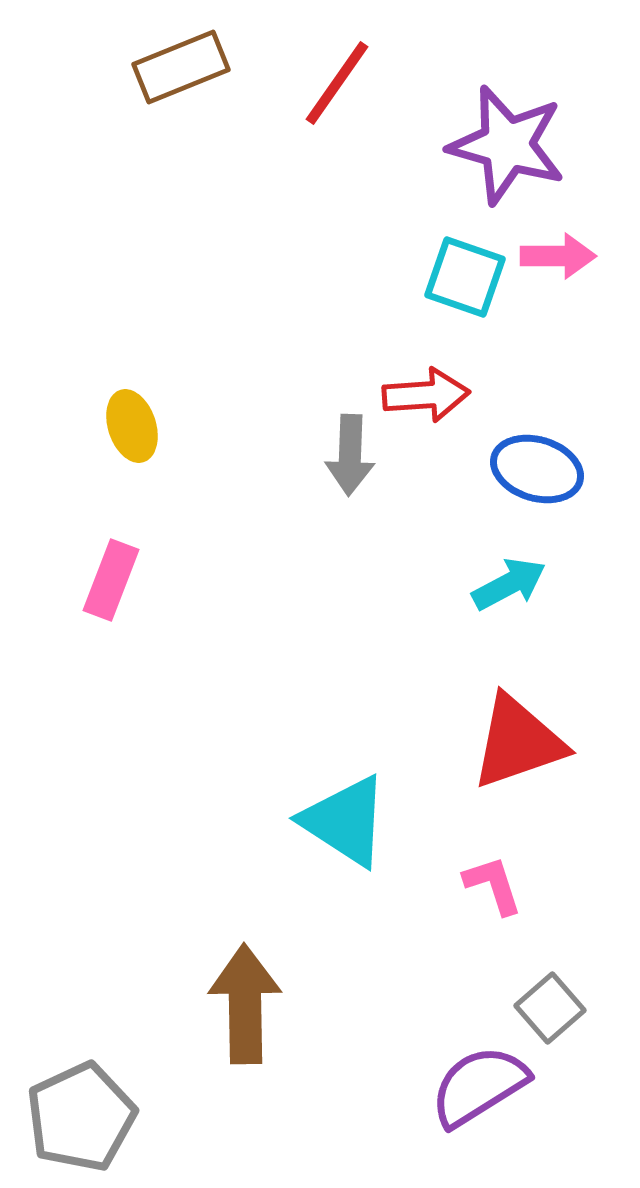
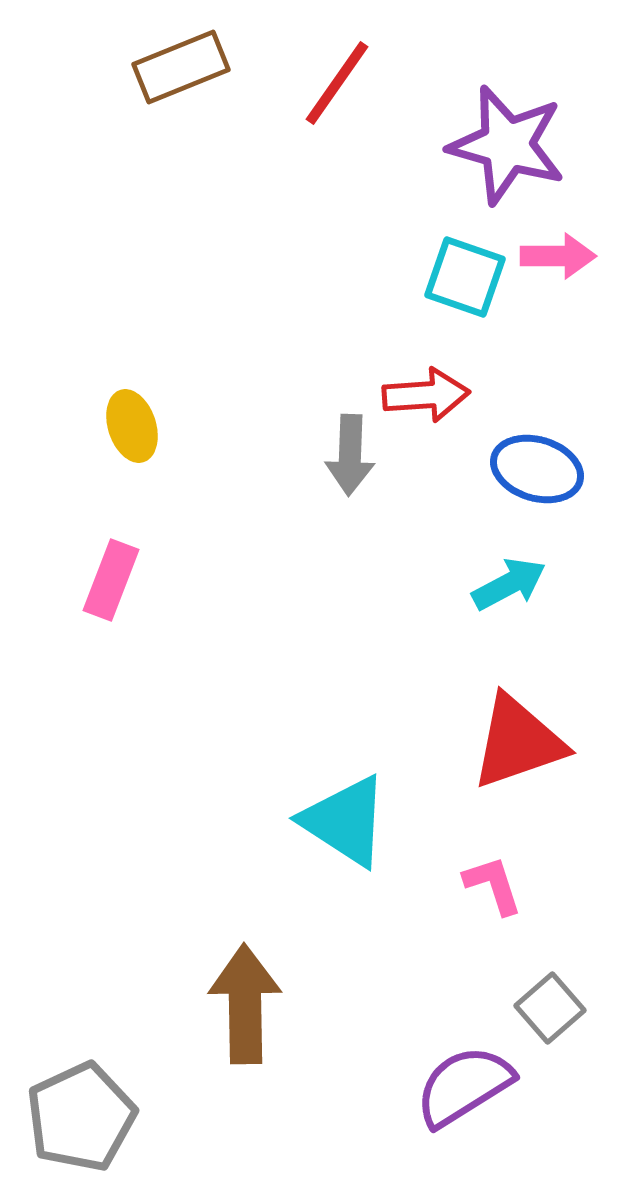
purple semicircle: moved 15 px left
